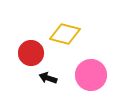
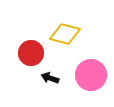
black arrow: moved 2 px right
